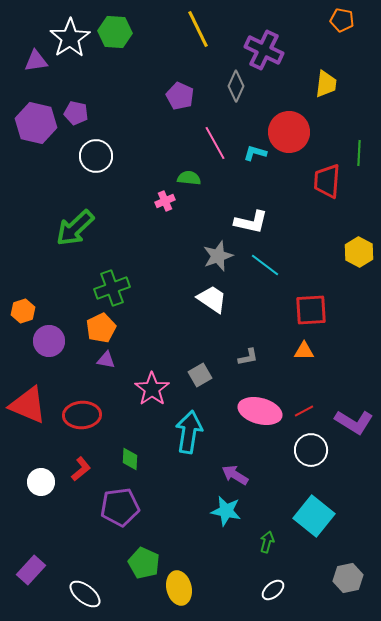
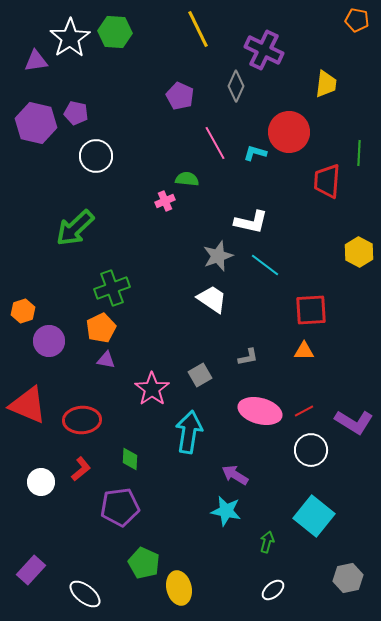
orange pentagon at (342, 20): moved 15 px right
green semicircle at (189, 178): moved 2 px left, 1 px down
red ellipse at (82, 415): moved 5 px down
